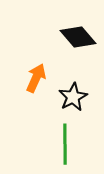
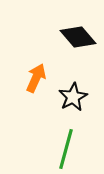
green line: moved 1 px right, 5 px down; rotated 15 degrees clockwise
